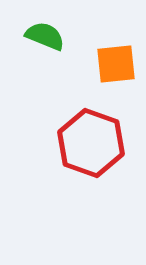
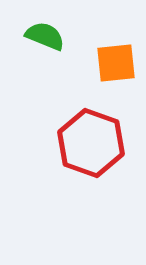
orange square: moved 1 px up
